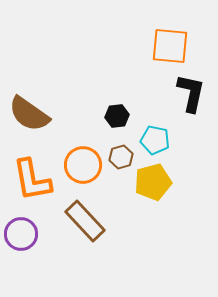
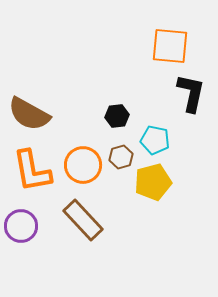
brown semicircle: rotated 6 degrees counterclockwise
orange L-shape: moved 9 px up
brown rectangle: moved 2 px left, 1 px up
purple circle: moved 8 px up
